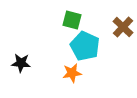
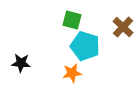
cyan pentagon: rotated 8 degrees counterclockwise
